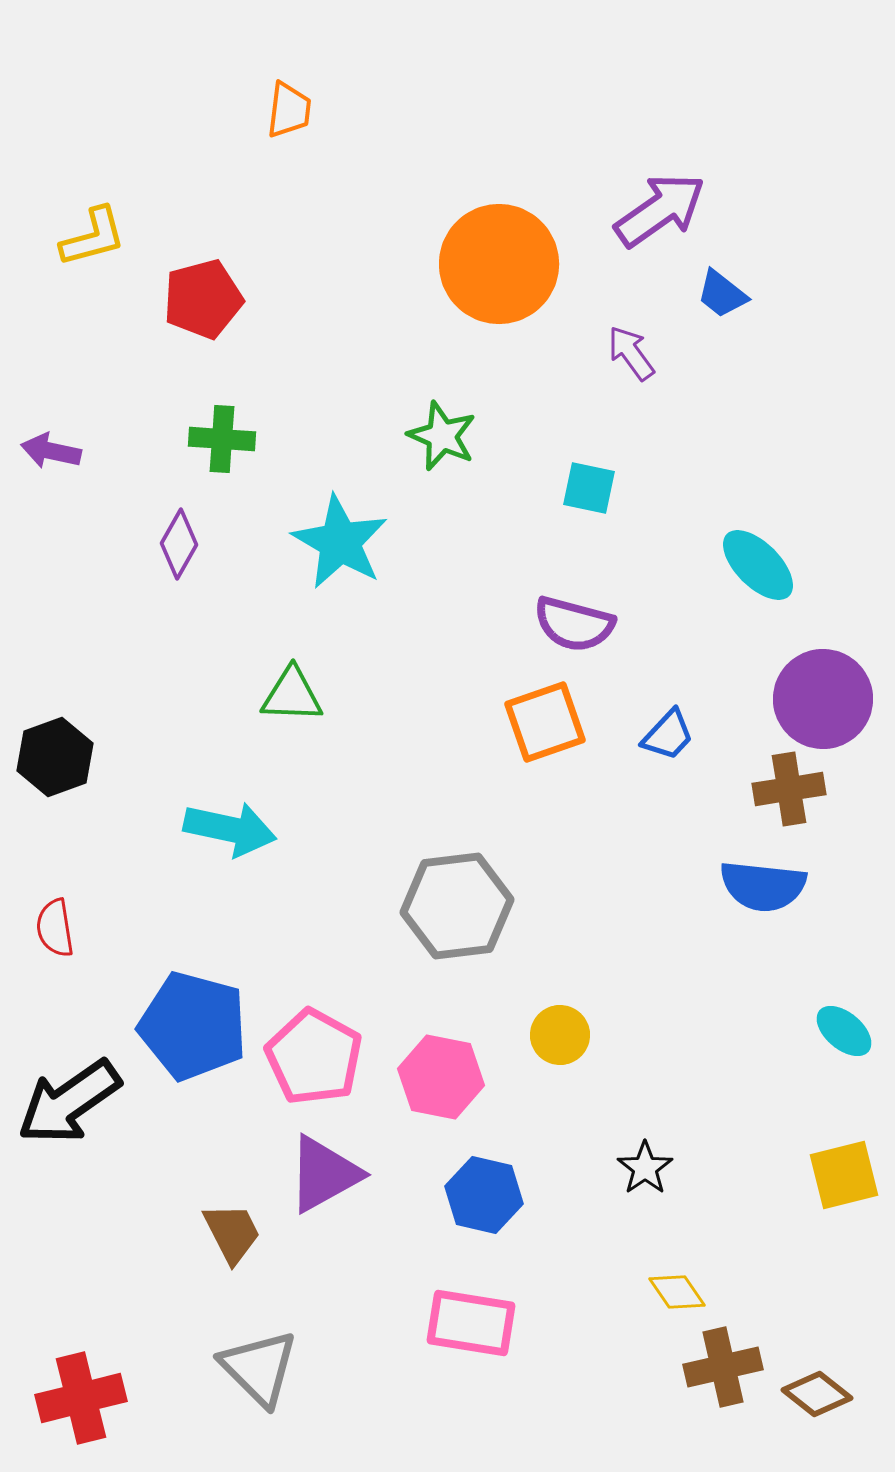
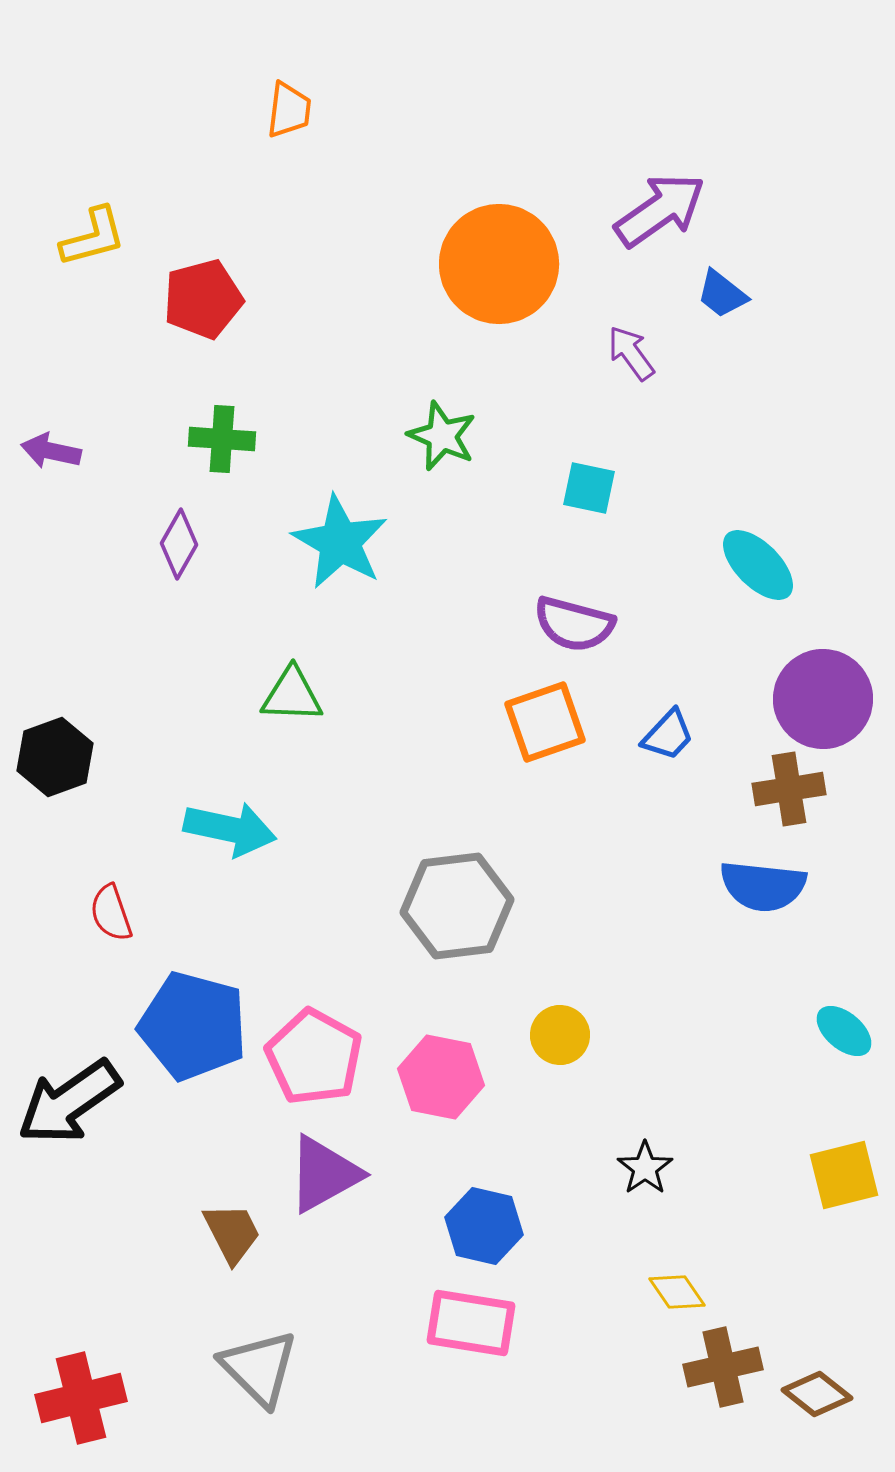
red semicircle at (55, 928): moved 56 px right, 15 px up; rotated 10 degrees counterclockwise
blue hexagon at (484, 1195): moved 31 px down
